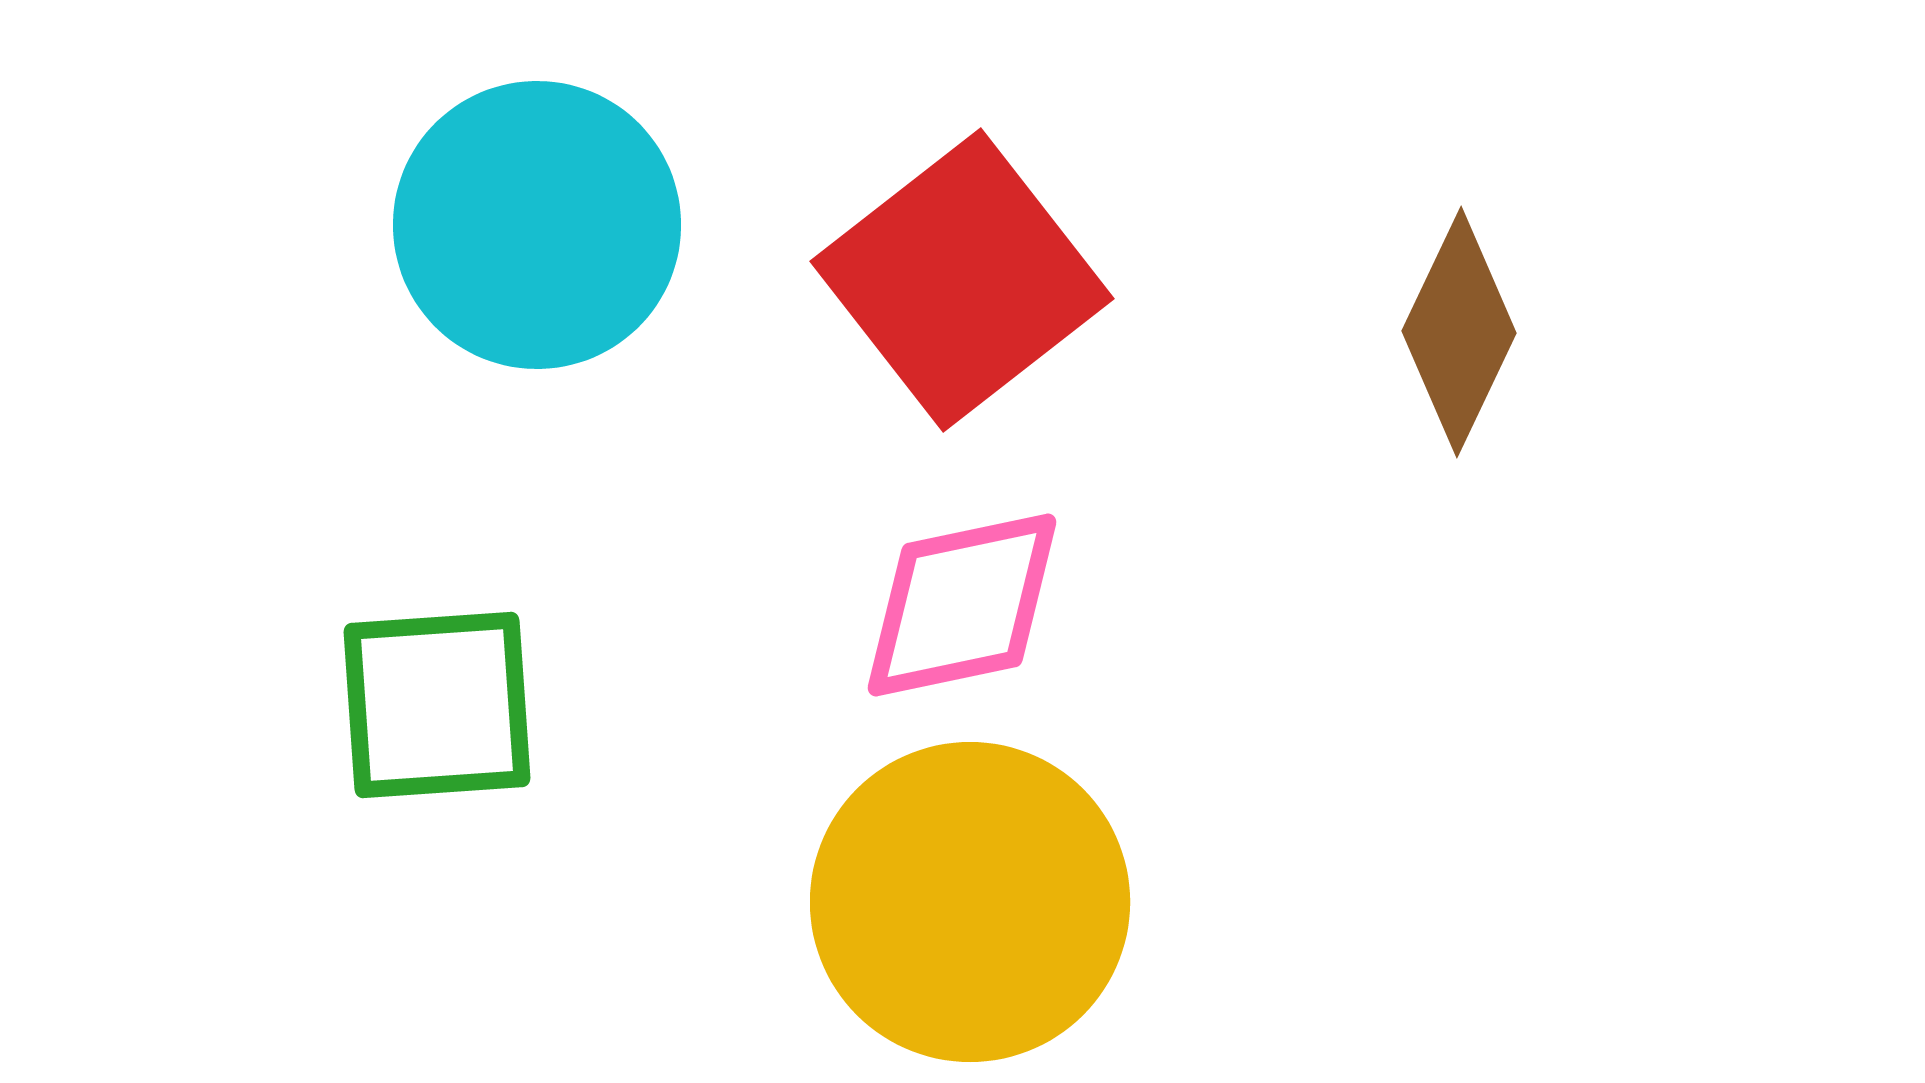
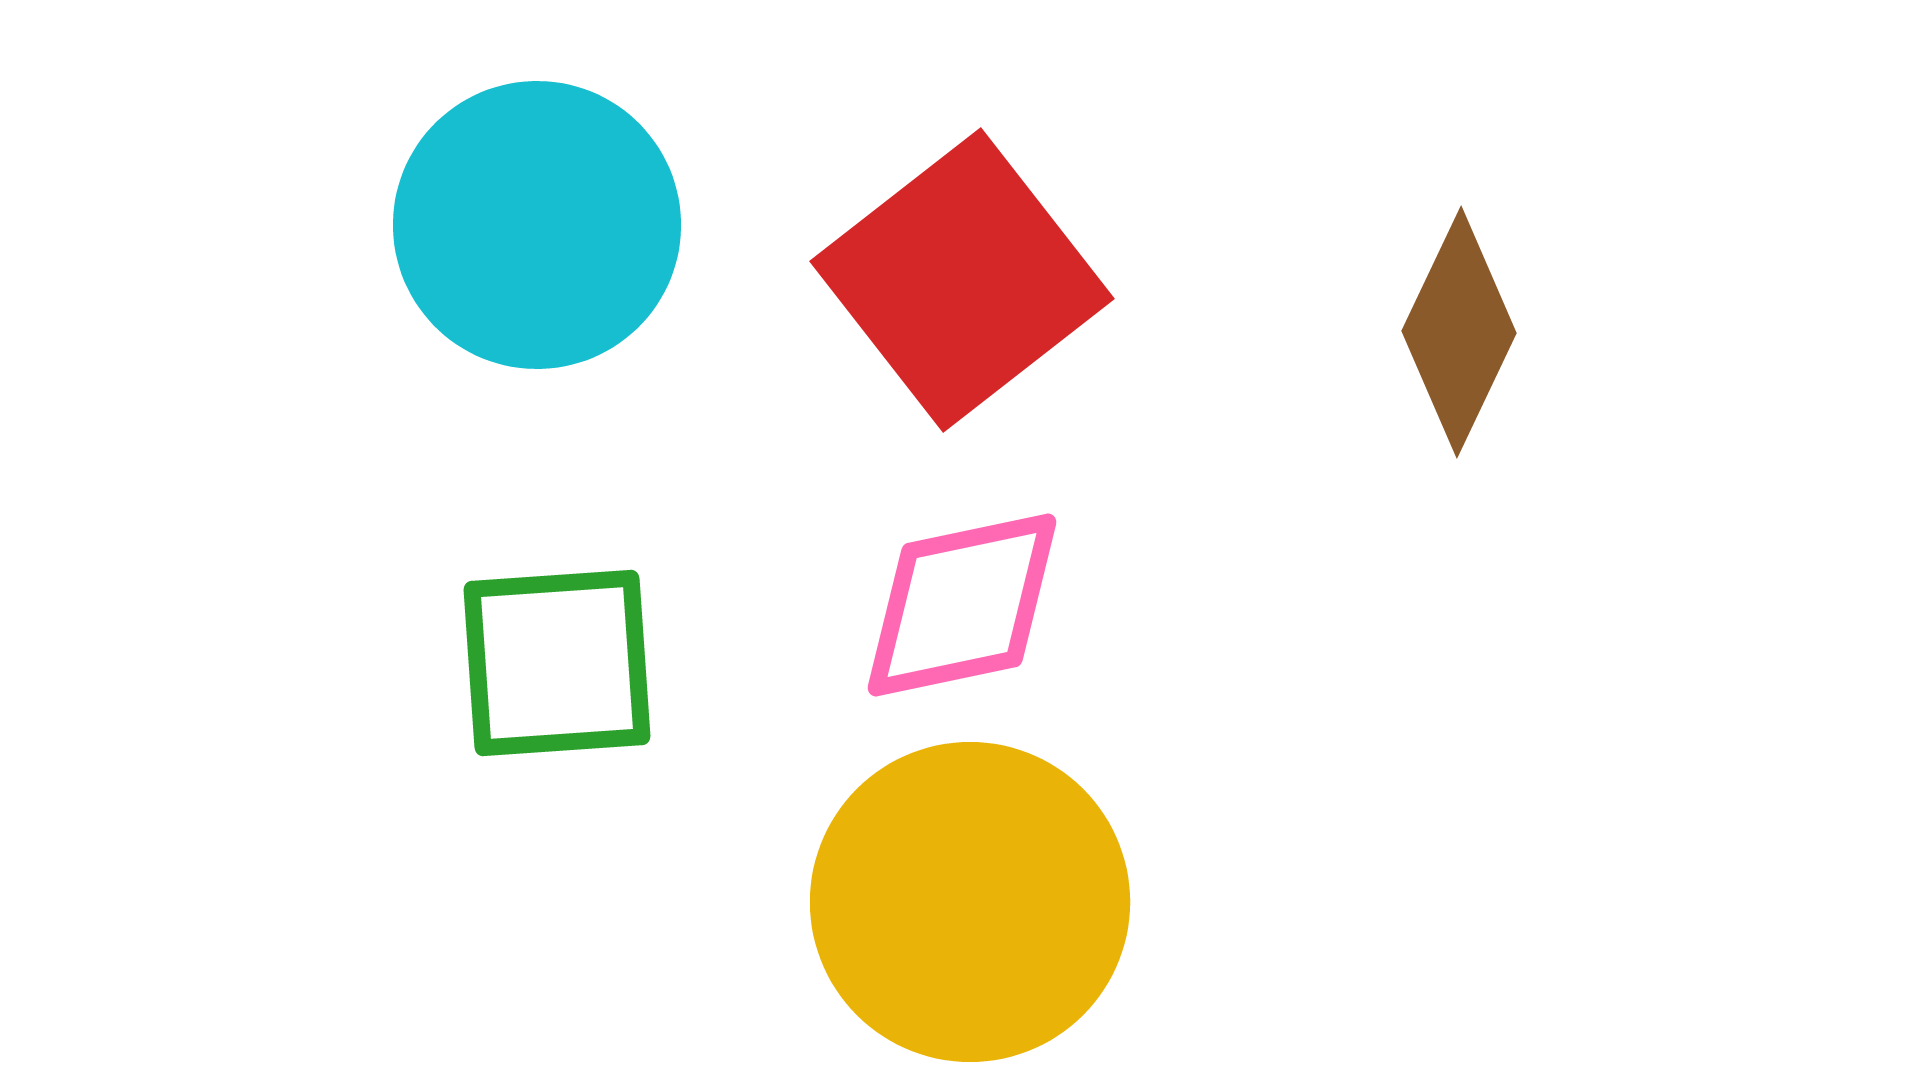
green square: moved 120 px right, 42 px up
